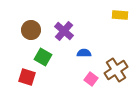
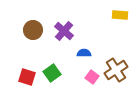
brown circle: moved 2 px right
green square: moved 9 px right, 16 px down; rotated 24 degrees clockwise
pink square: moved 1 px right, 2 px up
